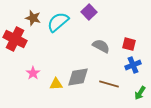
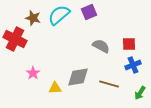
purple square: rotated 21 degrees clockwise
cyan semicircle: moved 1 px right, 7 px up
red square: rotated 16 degrees counterclockwise
yellow triangle: moved 1 px left, 4 px down
